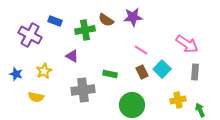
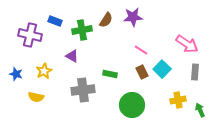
brown semicircle: rotated 91 degrees counterclockwise
green cross: moved 3 px left
purple cross: rotated 15 degrees counterclockwise
